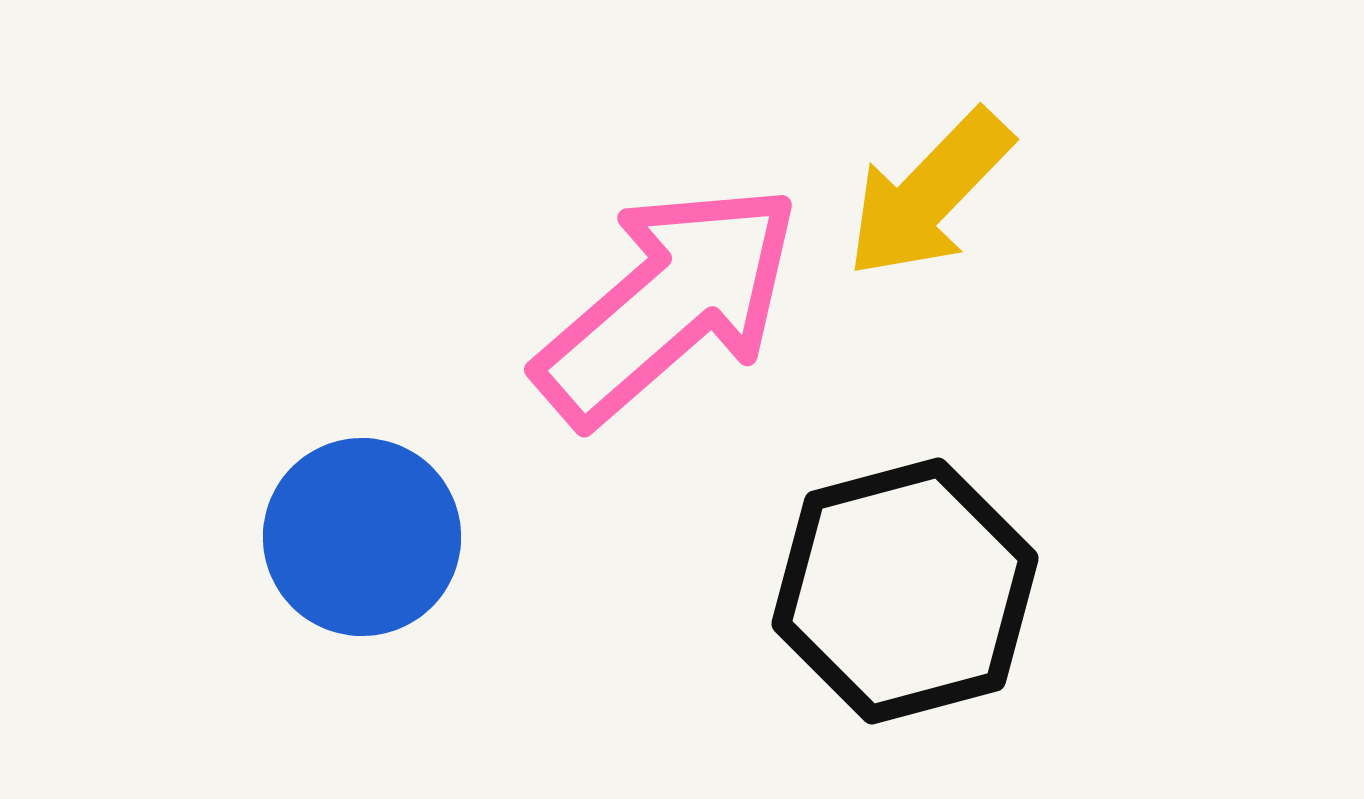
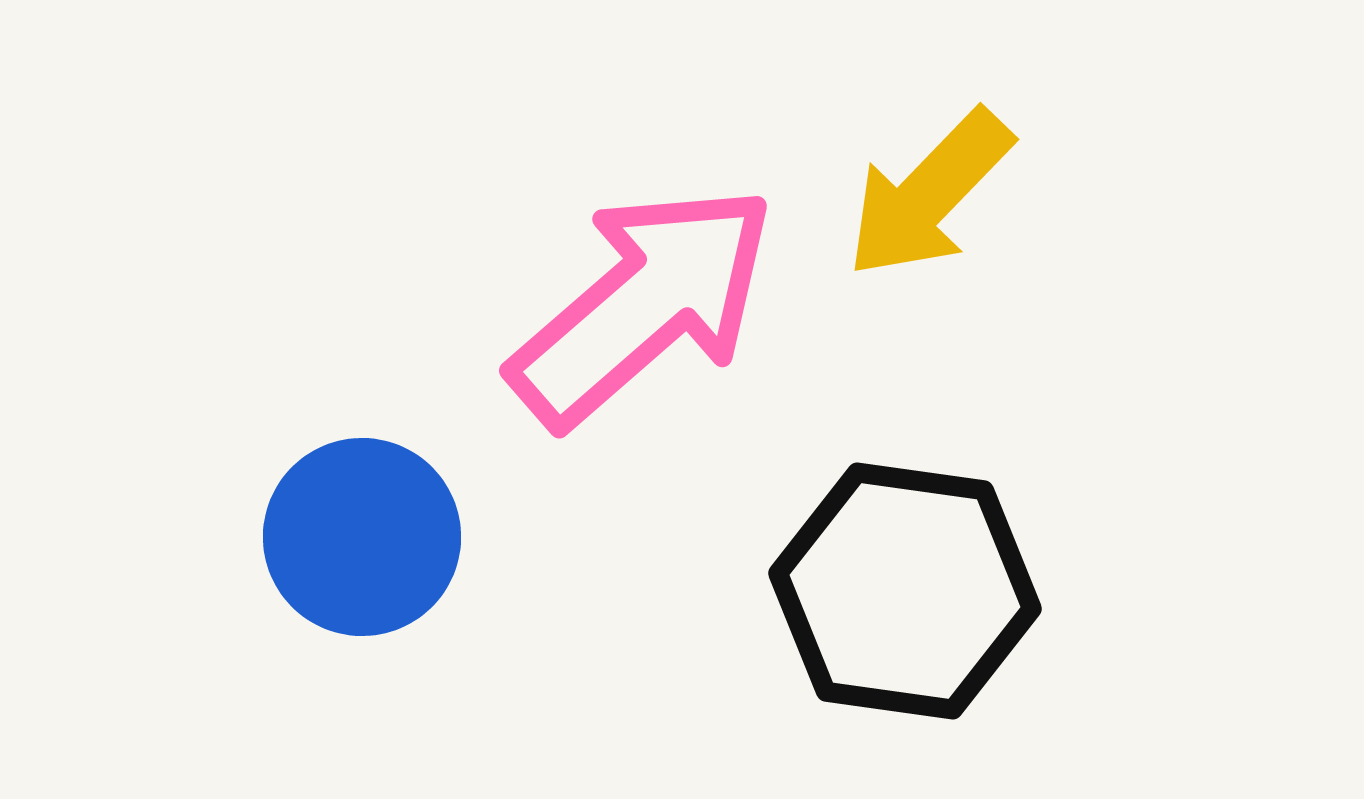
pink arrow: moved 25 px left, 1 px down
black hexagon: rotated 23 degrees clockwise
